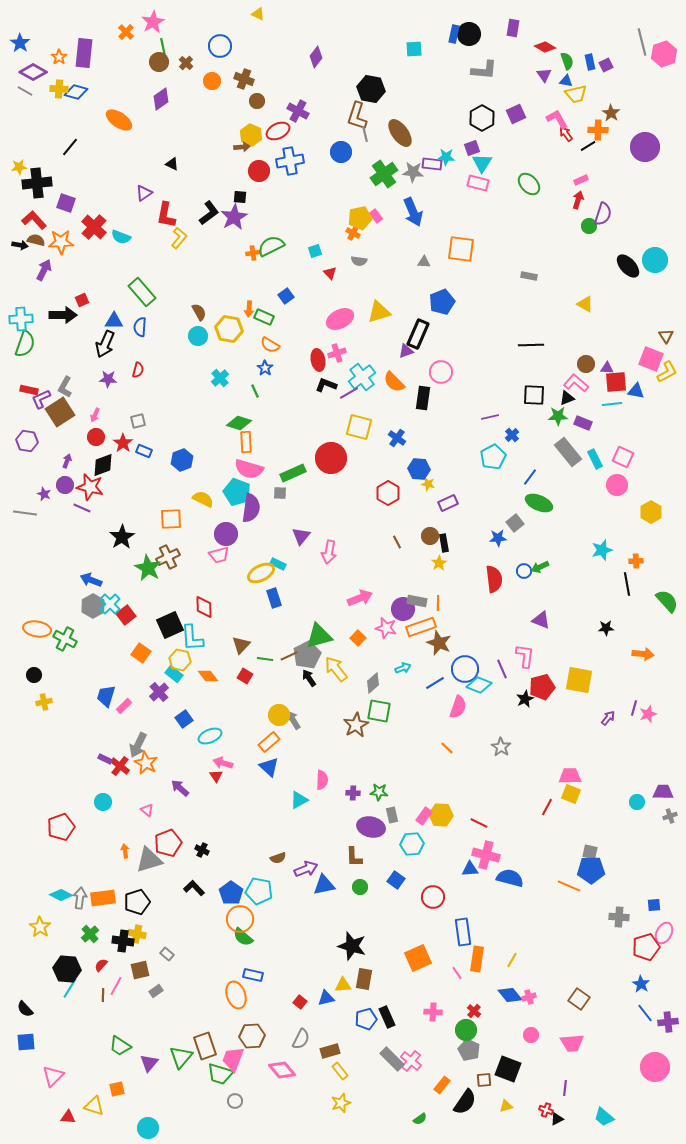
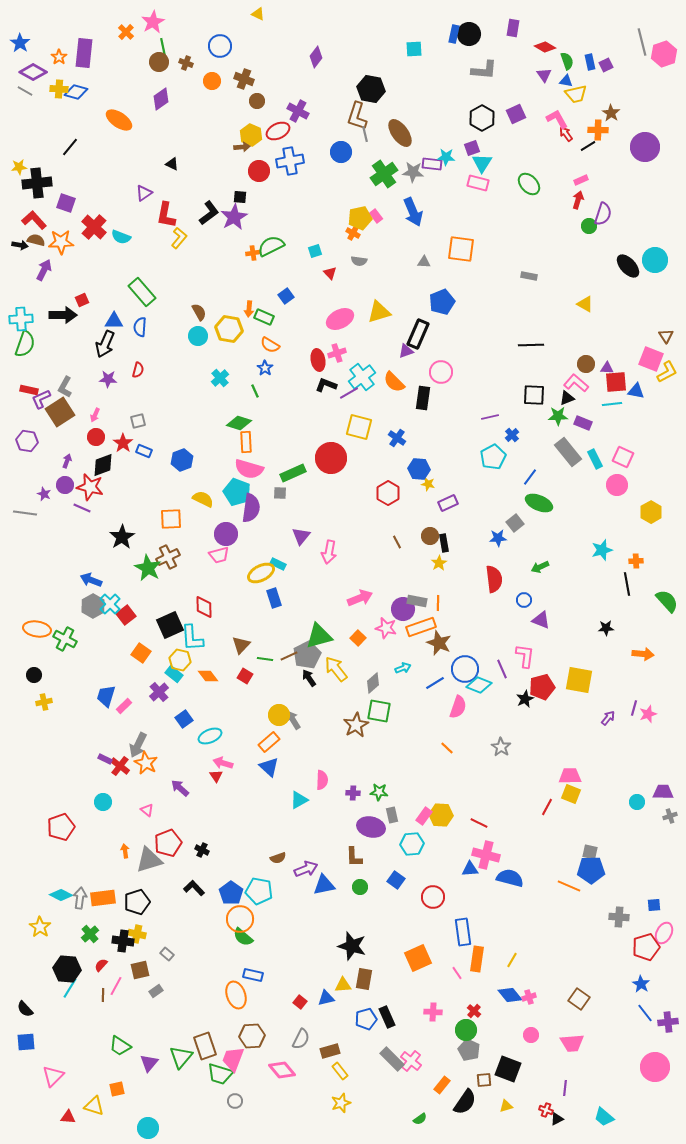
brown cross at (186, 63): rotated 24 degrees counterclockwise
blue circle at (524, 571): moved 29 px down
